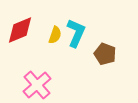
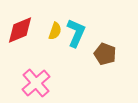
yellow semicircle: moved 4 px up
pink cross: moved 1 px left, 2 px up
